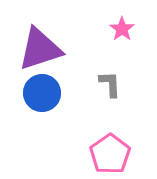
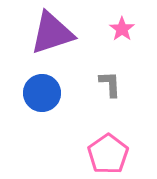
purple triangle: moved 12 px right, 16 px up
pink pentagon: moved 2 px left
